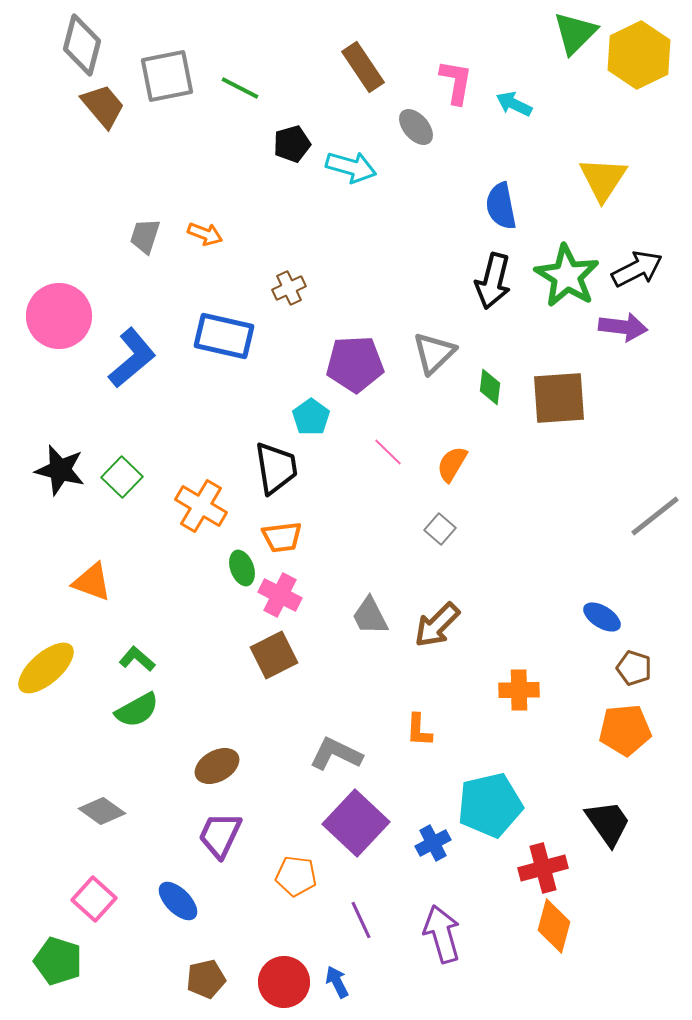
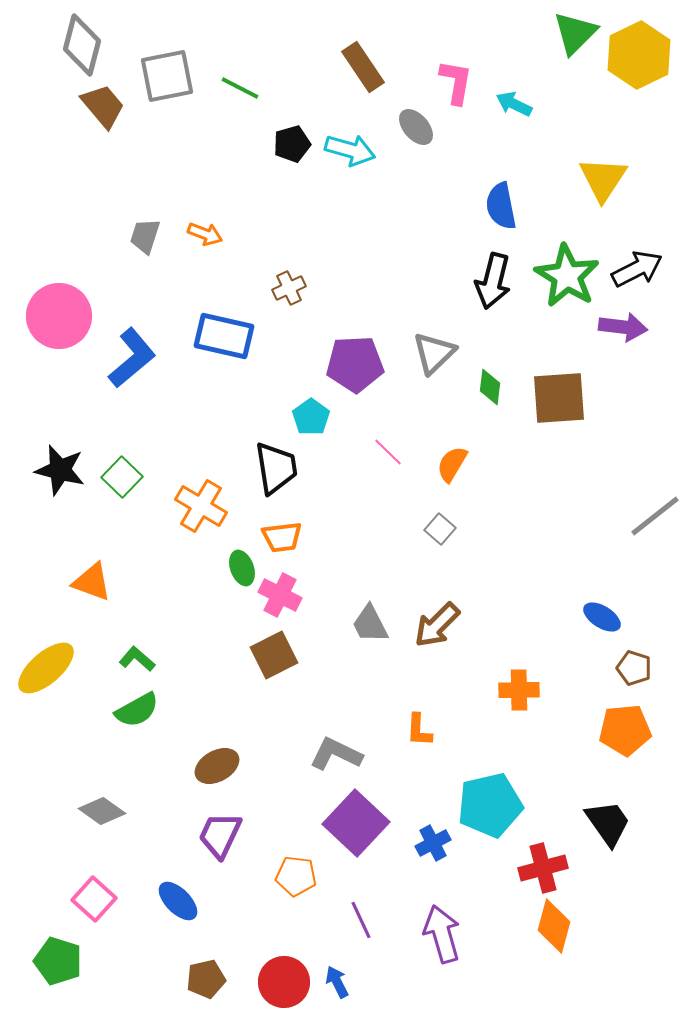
cyan arrow at (351, 167): moved 1 px left, 17 px up
gray trapezoid at (370, 616): moved 8 px down
